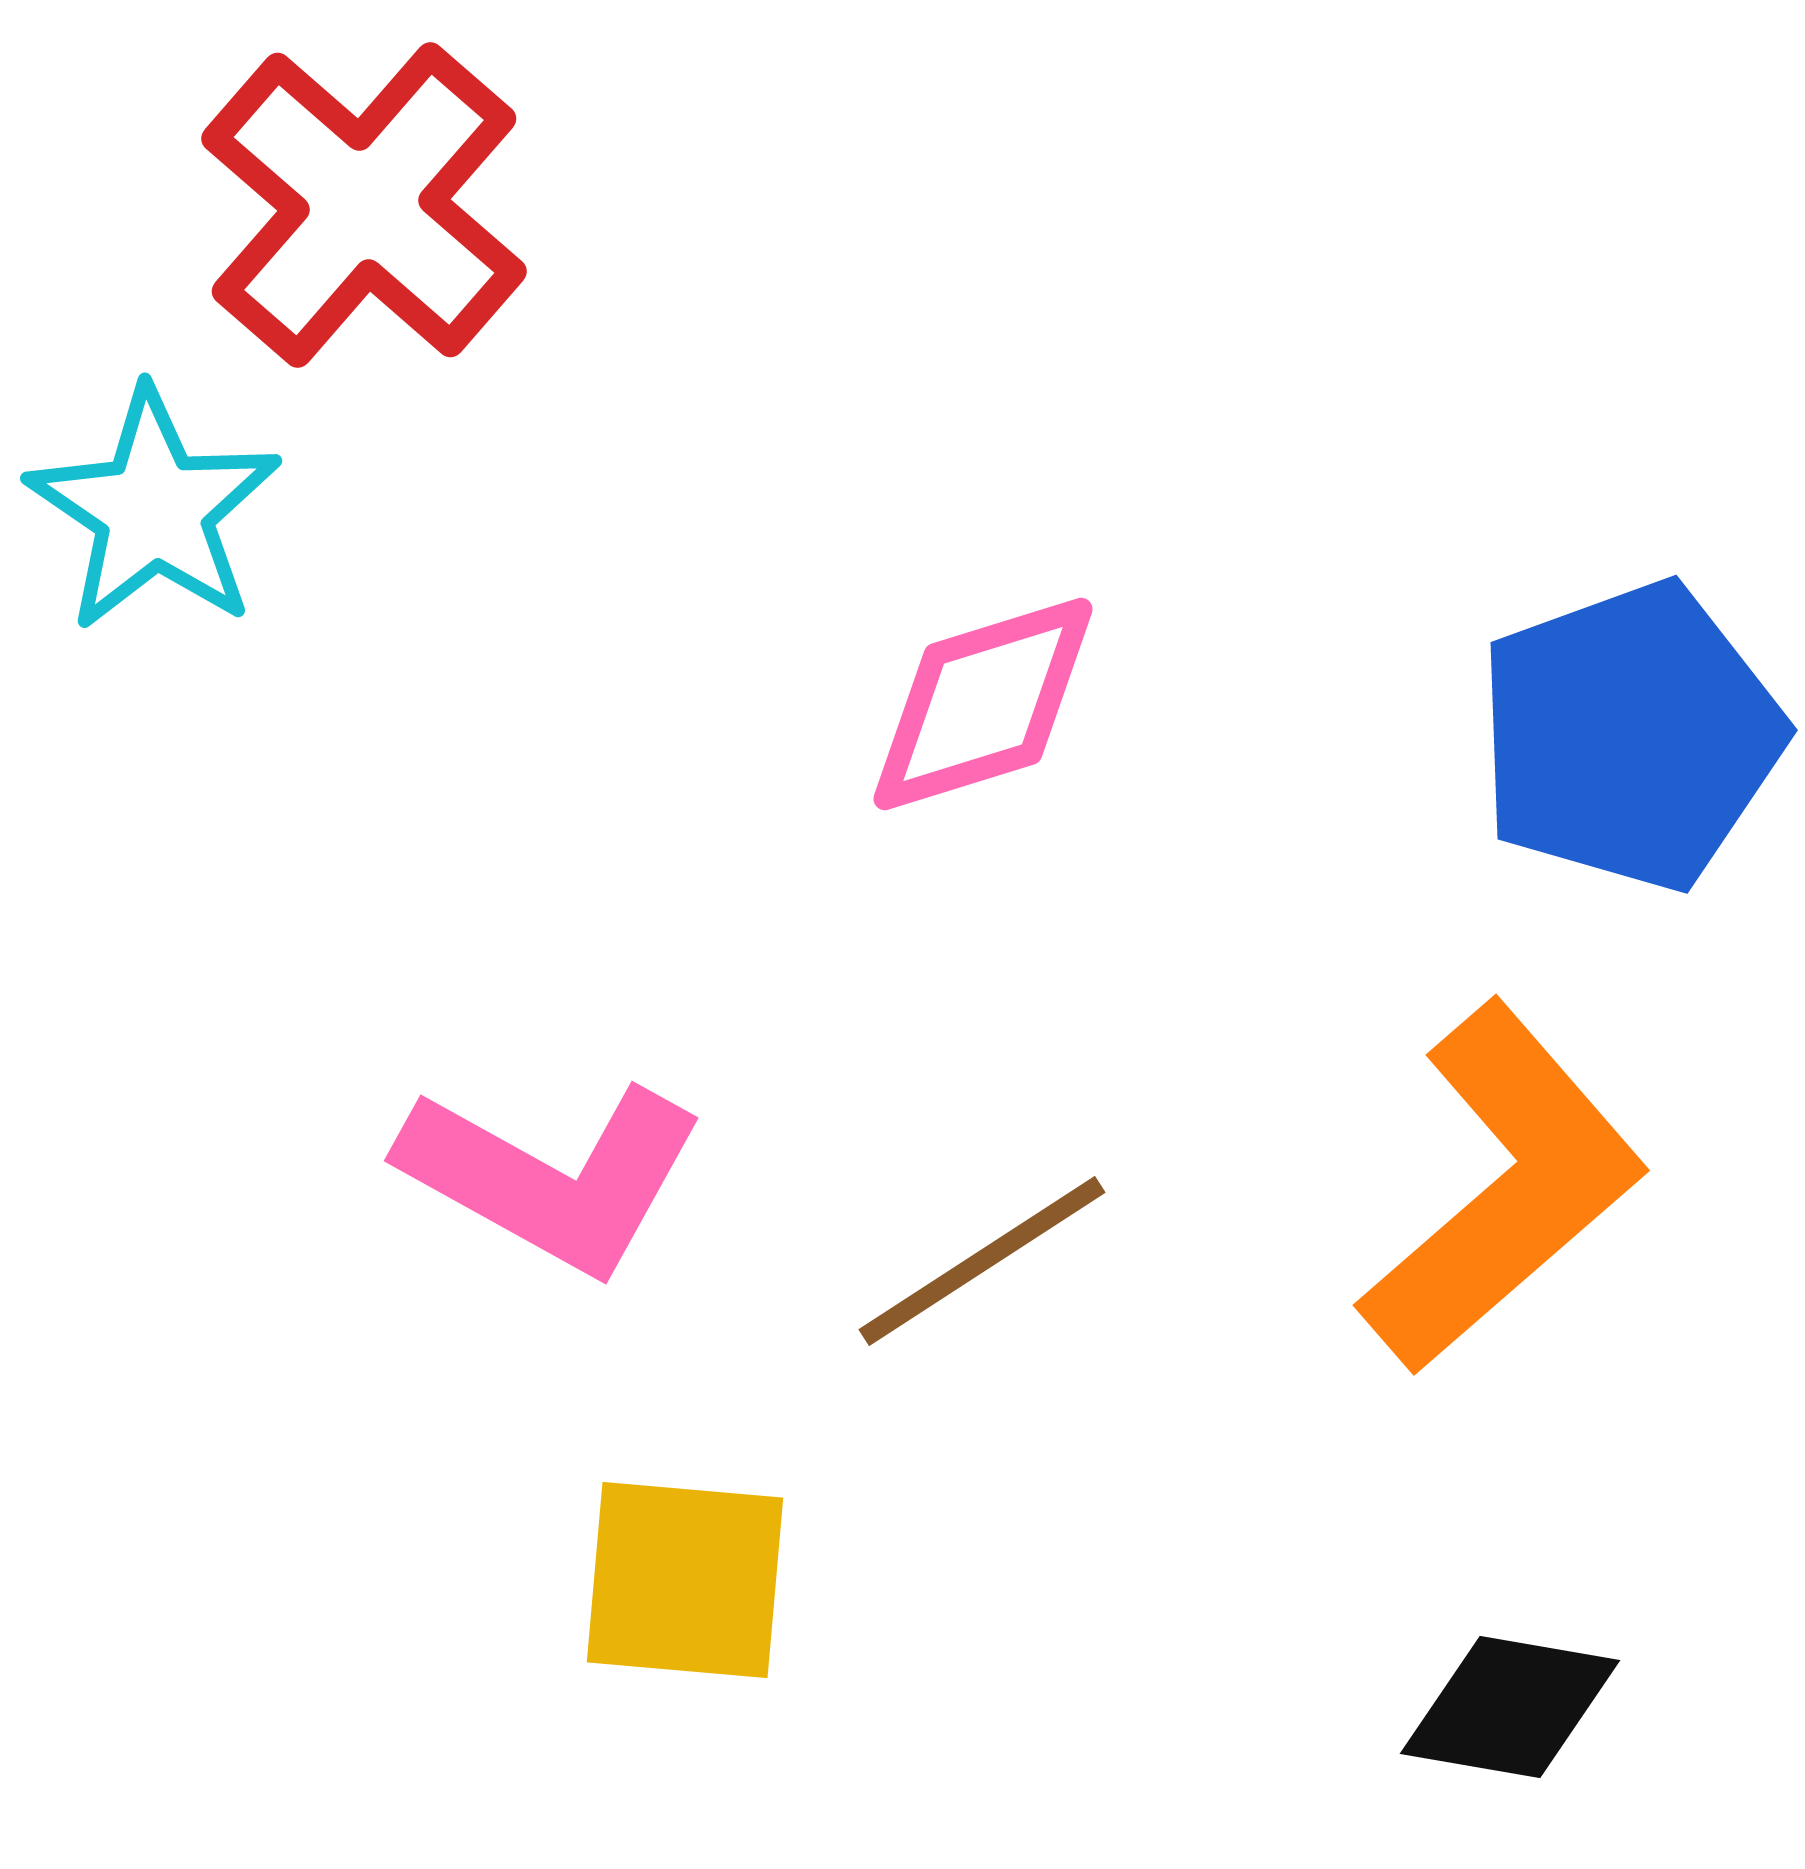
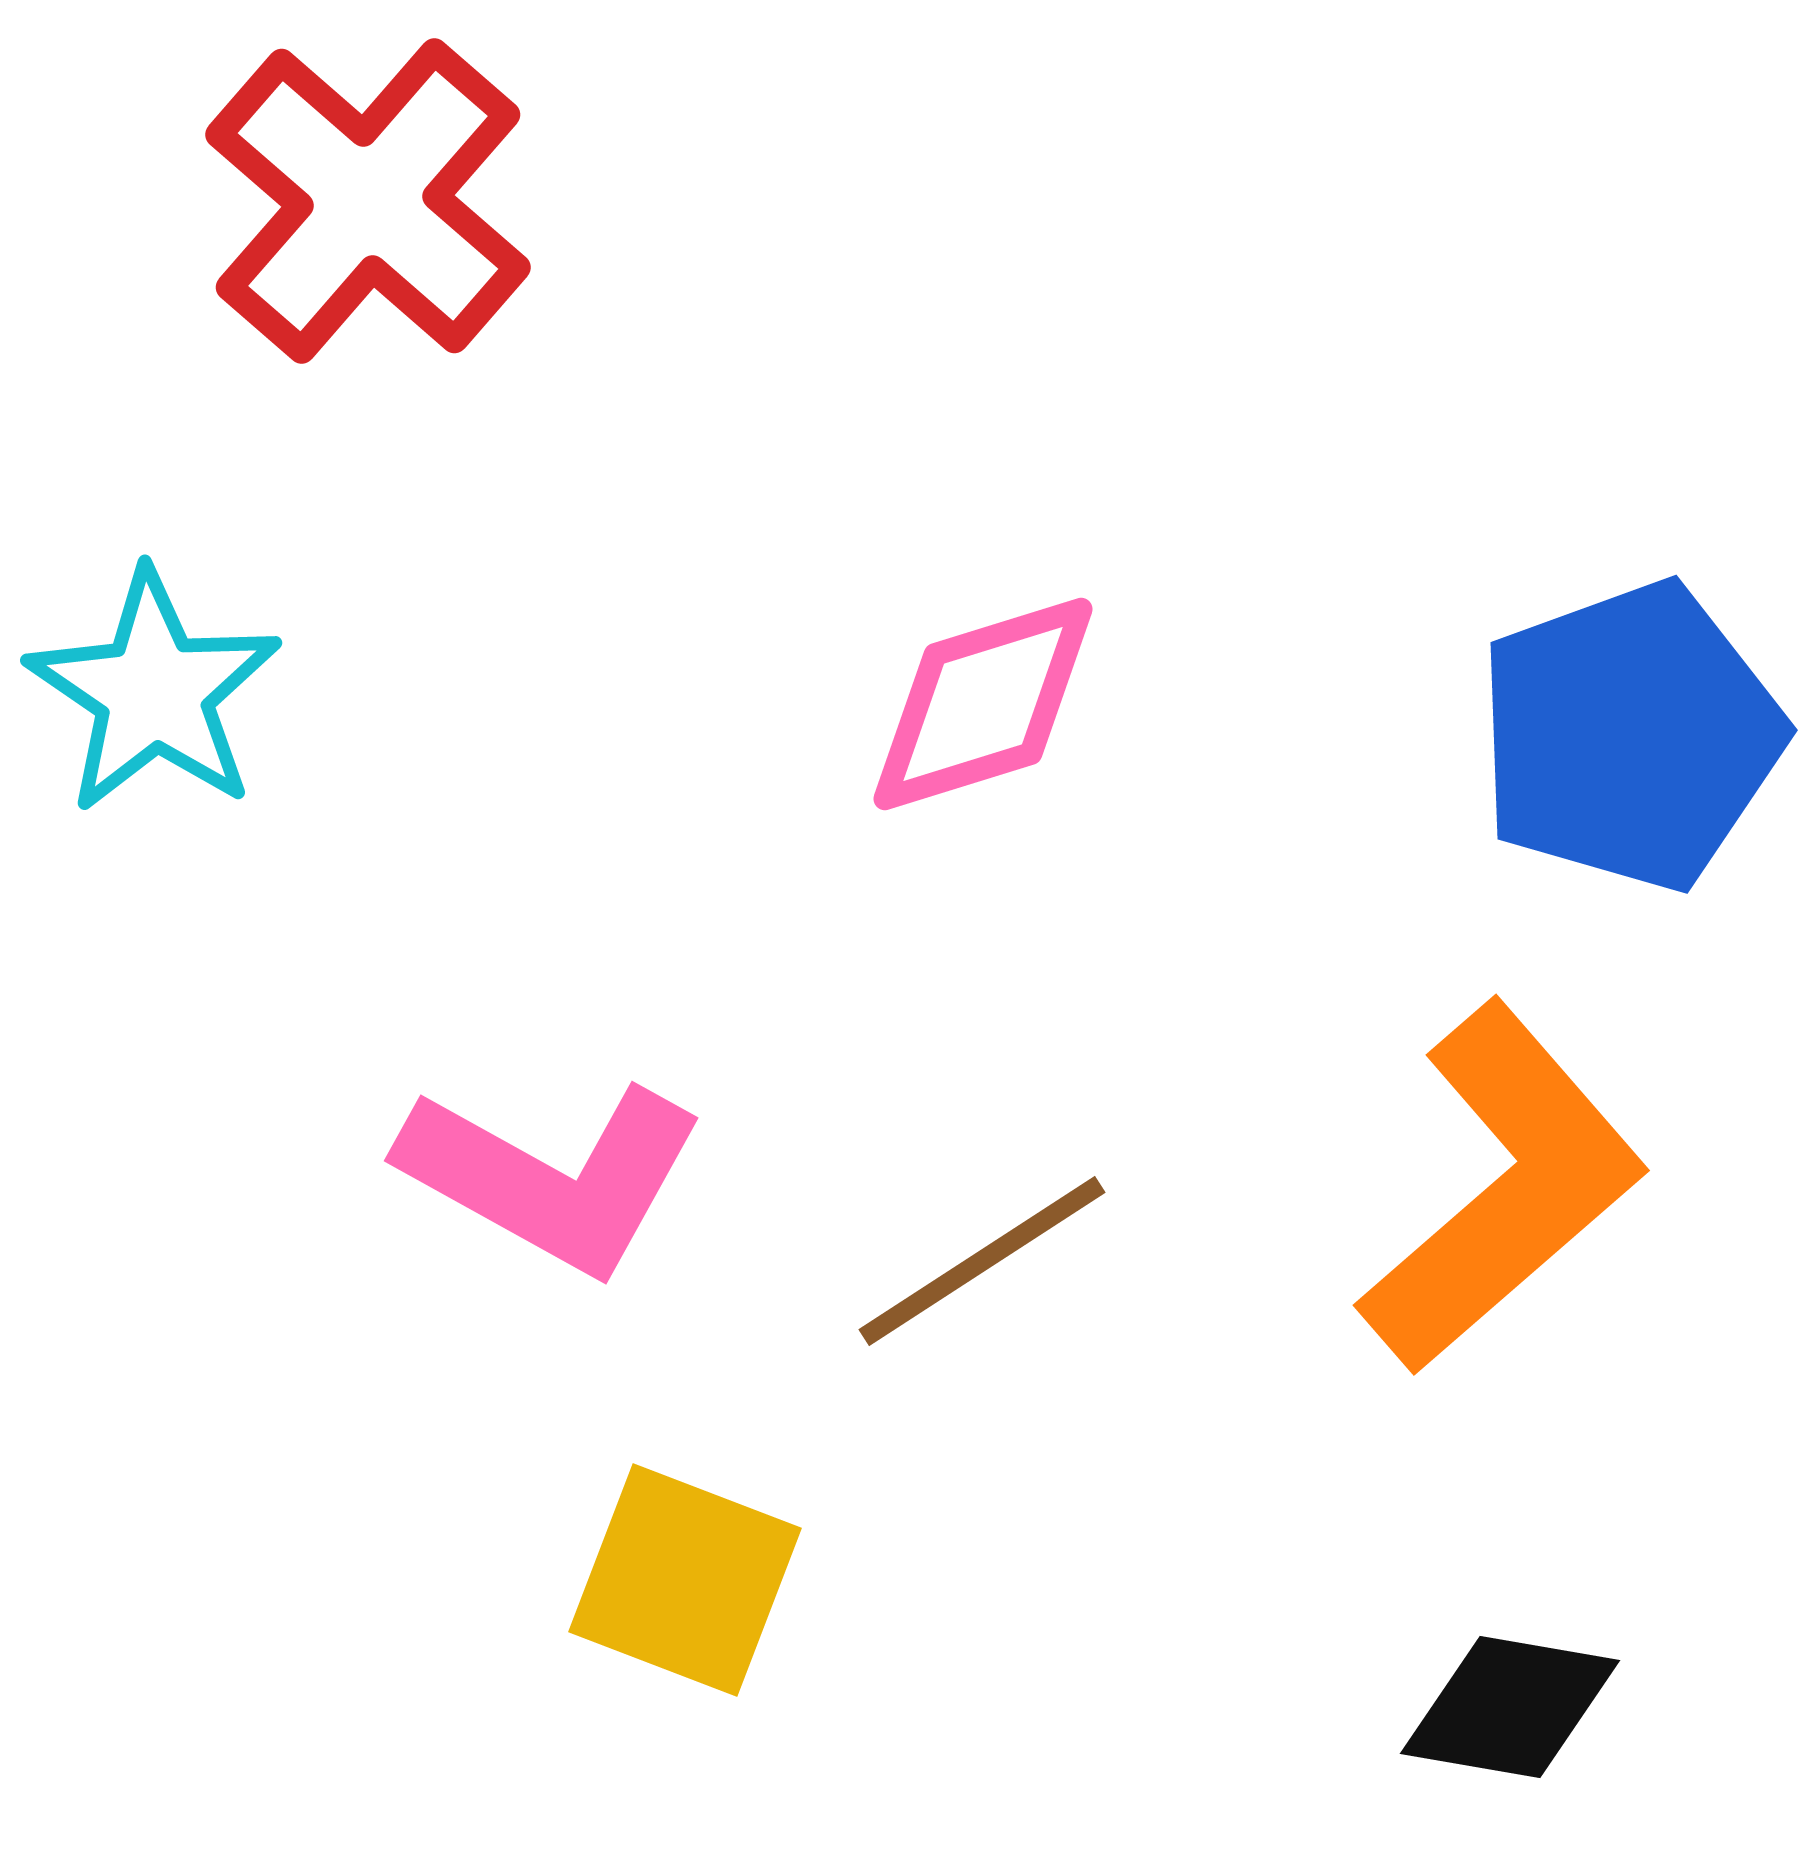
red cross: moved 4 px right, 4 px up
cyan star: moved 182 px down
yellow square: rotated 16 degrees clockwise
